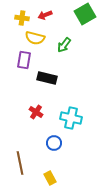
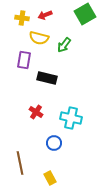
yellow semicircle: moved 4 px right
